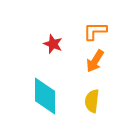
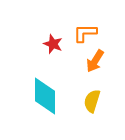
orange L-shape: moved 10 px left, 2 px down
yellow semicircle: rotated 10 degrees clockwise
